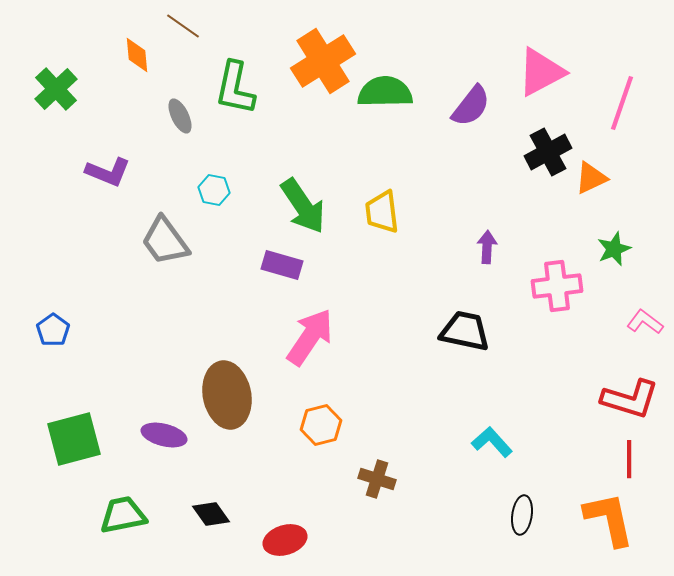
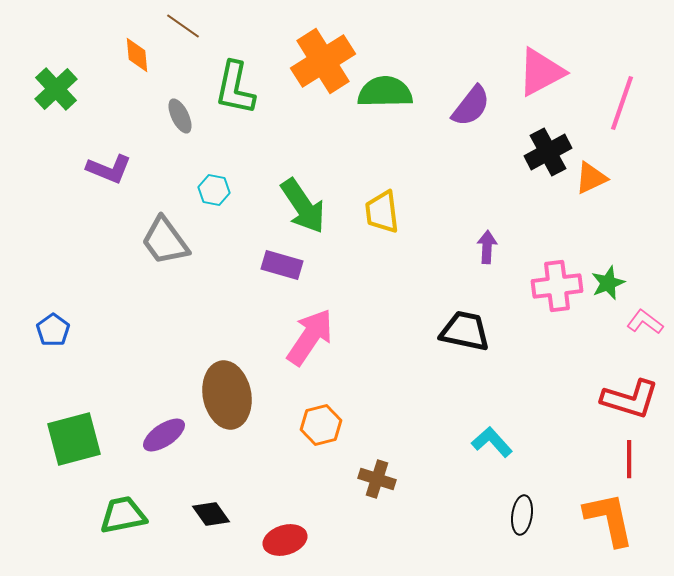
purple L-shape: moved 1 px right, 3 px up
green star: moved 6 px left, 34 px down
purple ellipse: rotated 48 degrees counterclockwise
